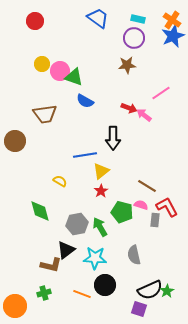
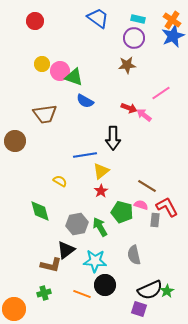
cyan star: moved 3 px down
orange circle: moved 1 px left, 3 px down
